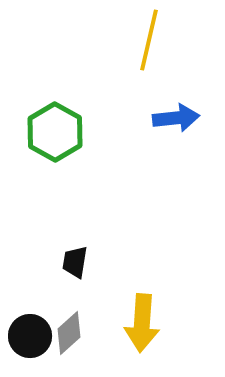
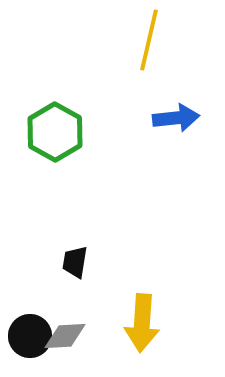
gray diamond: moved 4 px left, 3 px down; rotated 39 degrees clockwise
